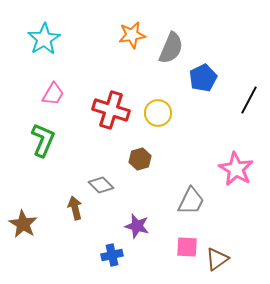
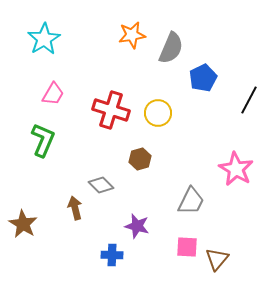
blue cross: rotated 15 degrees clockwise
brown triangle: rotated 15 degrees counterclockwise
